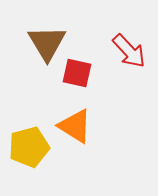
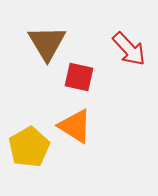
red arrow: moved 2 px up
red square: moved 2 px right, 4 px down
yellow pentagon: rotated 15 degrees counterclockwise
